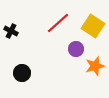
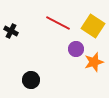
red line: rotated 70 degrees clockwise
orange star: moved 1 px left, 4 px up
black circle: moved 9 px right, 7 px down
